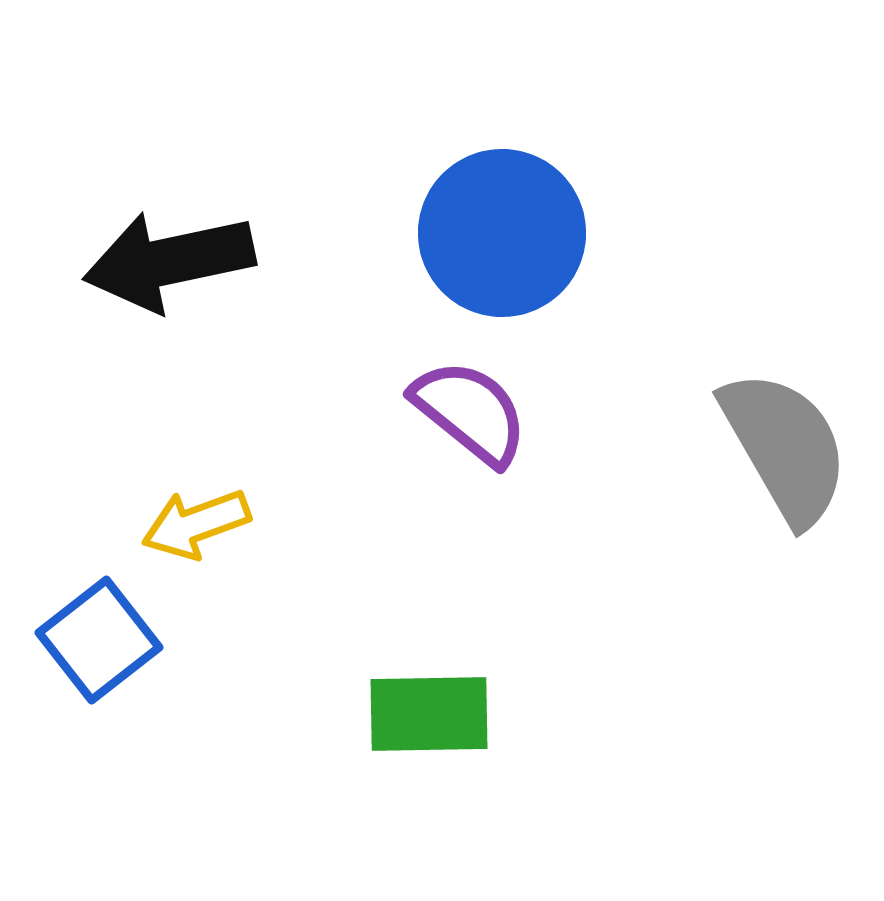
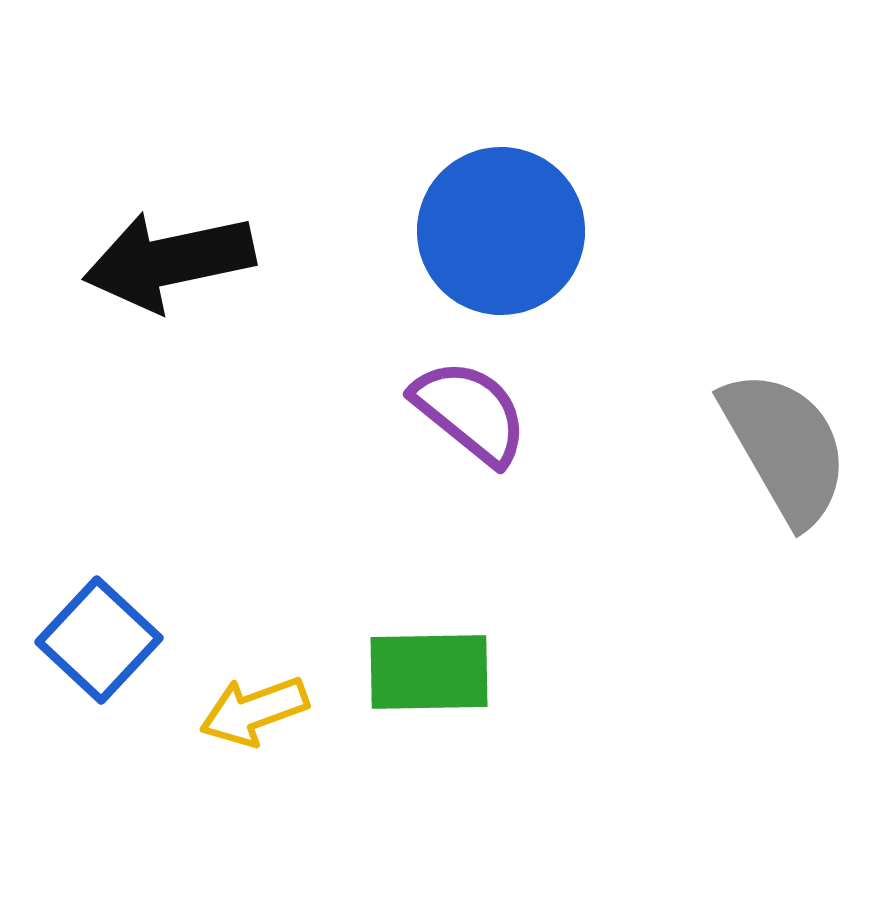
blue circle: moved 1 px left, 2 px up
yellow arrow: moved 58 px right, 187 px down
blue square: rotated 9 degrees counterclockwise
green rectangle: moved 42 px up
